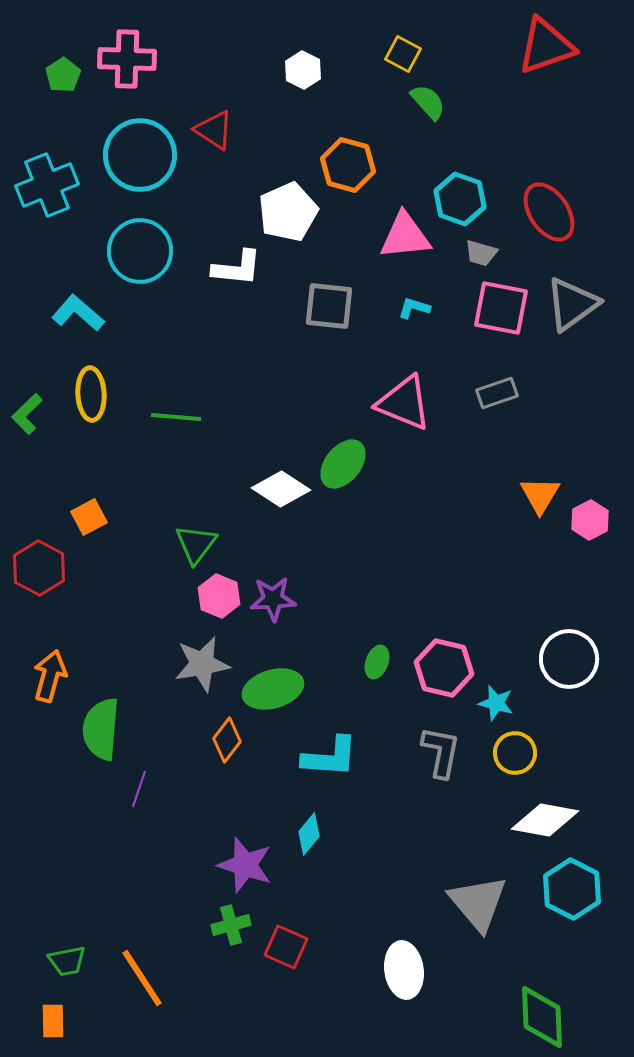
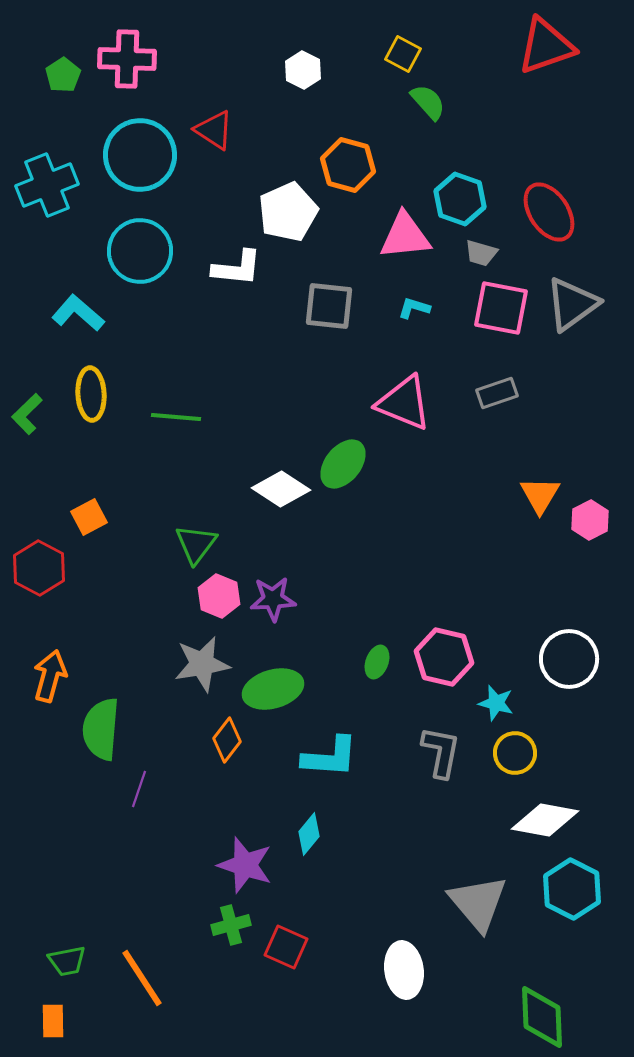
pink hexagon at (444, 668): moved 11 px up
